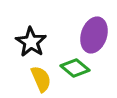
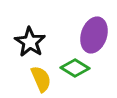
black star: moved 1 px left
green diamond: rotated 8 degrees counterclockwise
